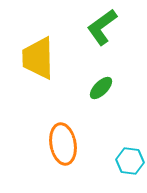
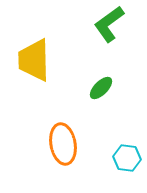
green L-shape: moved 7 px right, 3 px up
yellow trapezoid: moved 4 px left, 2 px down
cyan hexagon: moved 3 px left, 3 px up
